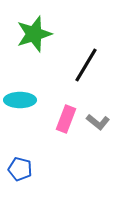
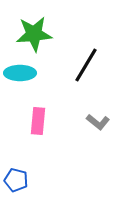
green star: rotated 12 degrees clockwise
cyan ellipse: moved 27 px up
pink rectangle: moved 28 px left, 2 px down; rotated 16 degrees counterclockwise
blue pentagon: moved 4 px left, 11 px down
